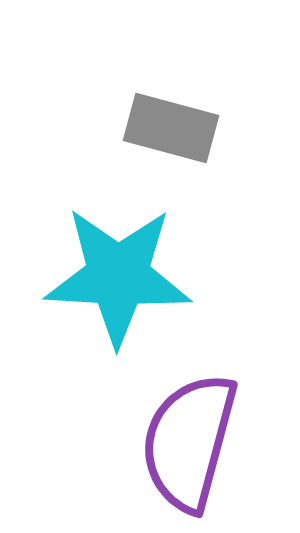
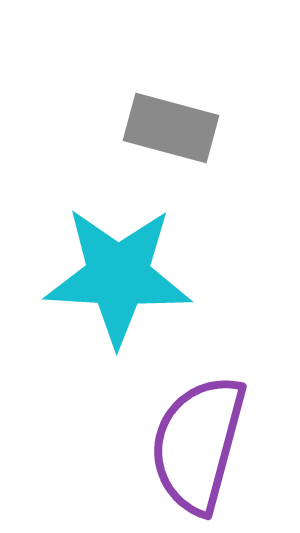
purple semicircle: moved 9 px right, 2 px down
